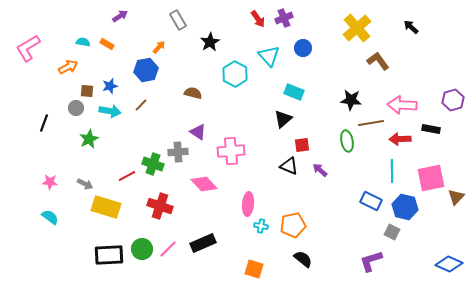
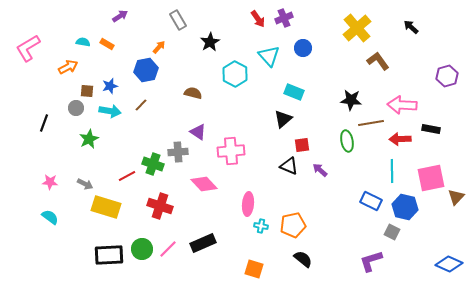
purple hexagon at (453, 100): moved 6 px left, 24 px up
